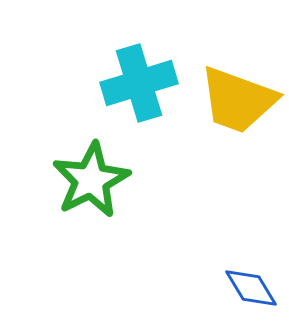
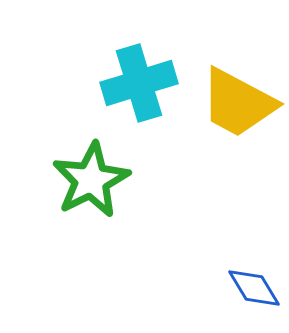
yellow trapezoid: moved 3 px down; rotated 8 degrees clockwise
blue diamond: moved 3 px right
